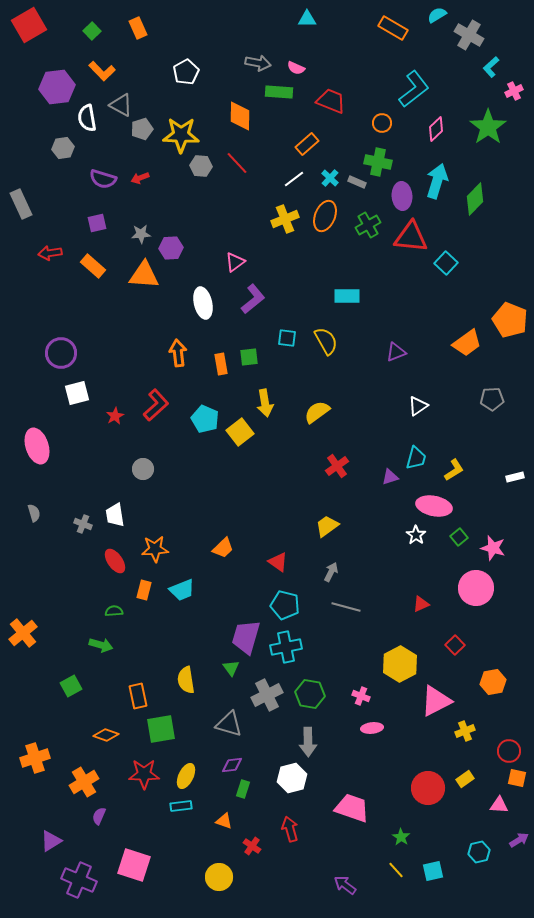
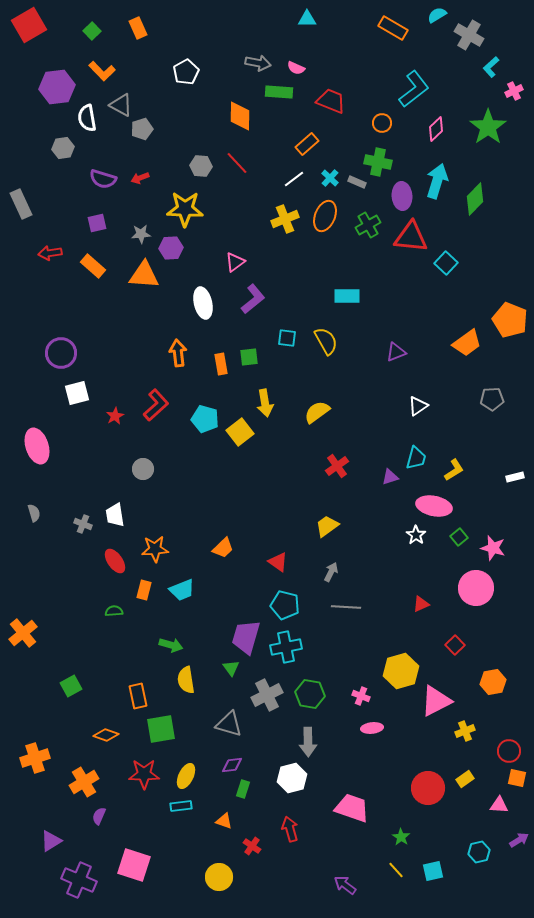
yellow star at (181, 135): moved 4 px right, 74 px down
cyan pentagon at (205, 419): rotated 8 degrees counterclockwise
gray line at (346, 607): rotated 12 degrees counterclockwise
green arrow at (101, 645): moved 70 px right
yellow hexagon at (400, 664): moved 1 px right, 7 px down; rotated 12 degrees clockwise
